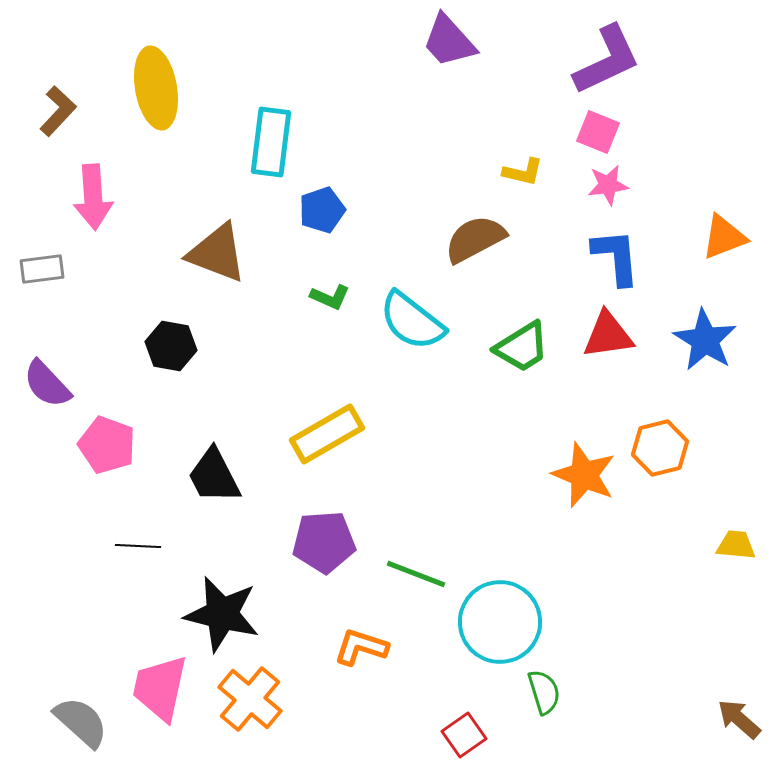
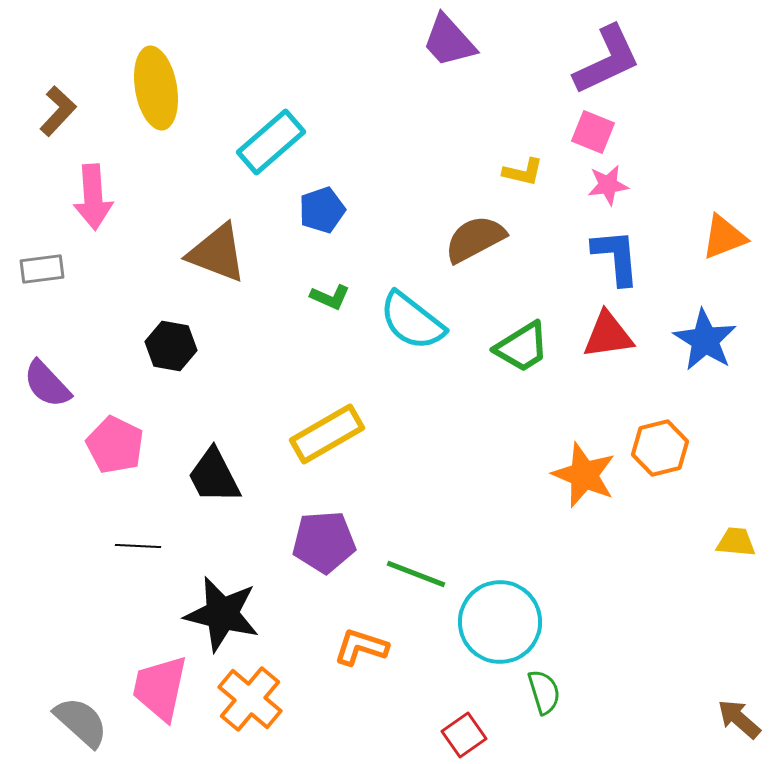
pink square: moved 5 px left
cyan rectangle: rotated 42 degrees clockwise
pink pentagon: moved 8 px right; rotated 6 degrees clockwise
yellow trapezoid: moved 3 px up
